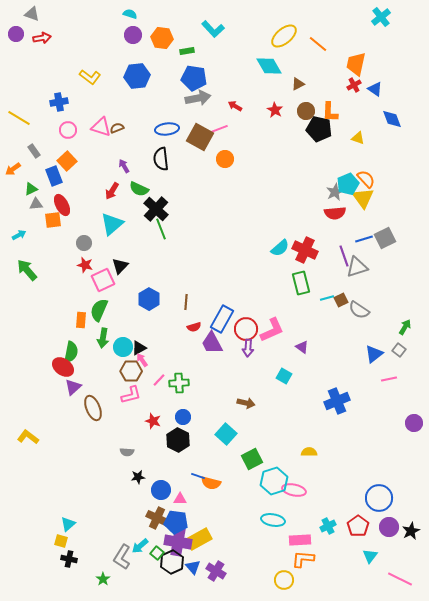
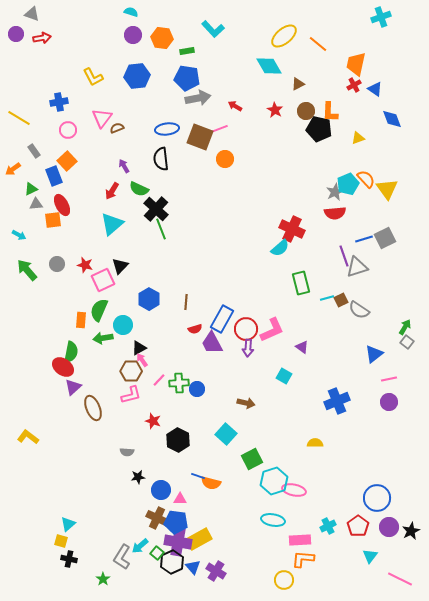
cyan semicircle at (130, 14): moved 1 px right, 2 px up
cyan cross at (381, 17): rotated 18 degrees clockwise
yellow L-shape at (90, 77): moved 3 px right; rotated 25 degrees clockwise
blue pentagon at (194, 78): moved 7 px left
pink triangle at (101, 127): moved 1 px right, 9 px up; rotated 50 degrees clockwise
brown square at (200, 137): rotated 8 degrees counterclockwise
yellow triangle at (358, 138): rotated 40 degrees counterclockwise
yellow triangle at (363, 198): moved 24 px right, 9 px up
cyan arrow at (19, 235): rotated 56 degrees clockwise
gray circle at (84, 243): moved 27 px left, 21 px down
red cross at (305, 250): moved 13 px left, 21 px up
red semicircle at (194, 327): moved 1 px right, 2 px down
green arrow at (103, 338): rotated 72 degrees clockwise
cyan circle at (123, 347): moved 22 px up
gray square at (399, 350): moved 8 px right, 8 px up
blue circle at (183, 417): moved 14 px right, 28 px up
purple circle at (414, 423): moved 25 px left, 21 px up
yellow semicircle at (309, 452): moved 6 px right, 9 px up
blue circle at (379, 498): moved 2 px left
